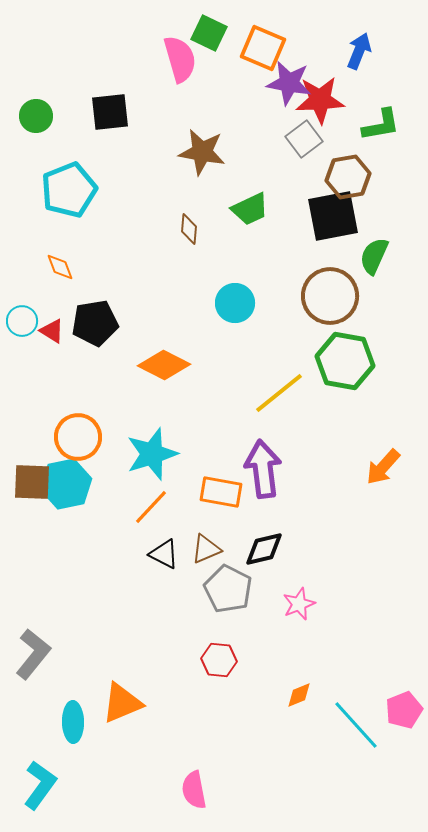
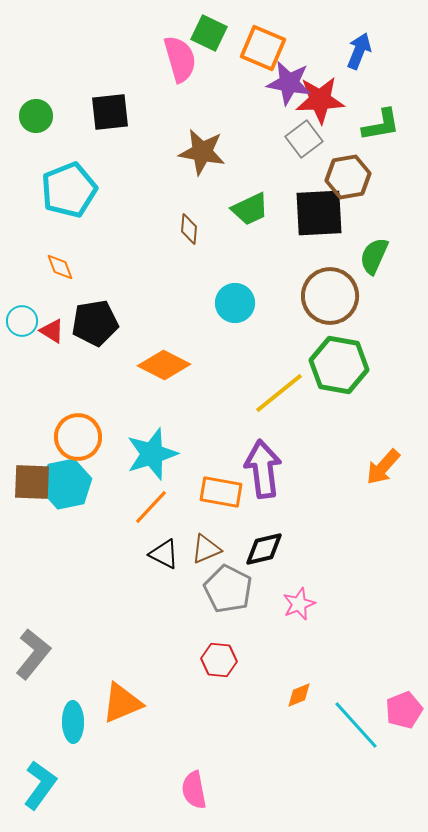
black square at (333, 216): moved 14 px left, 3 px up; rotated 8 degrees clockwise
green hexagon at (345, 361): moved 6 px left, 4 px down
